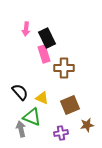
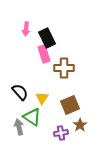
yellow triangle: rotated 40 degrees clockwise
green triangle: rotated 12 degrees clockwise
brown star: moved 7 px left; rotated 24 degrees counterclockwise
gray arrow: moved 2 px left, 2 px up
